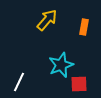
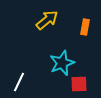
yellow arrow: rotated 10 degrees clockwise
orange rectangle: moved 1 px right
cyan star: moved 1 px right, 2 px up
